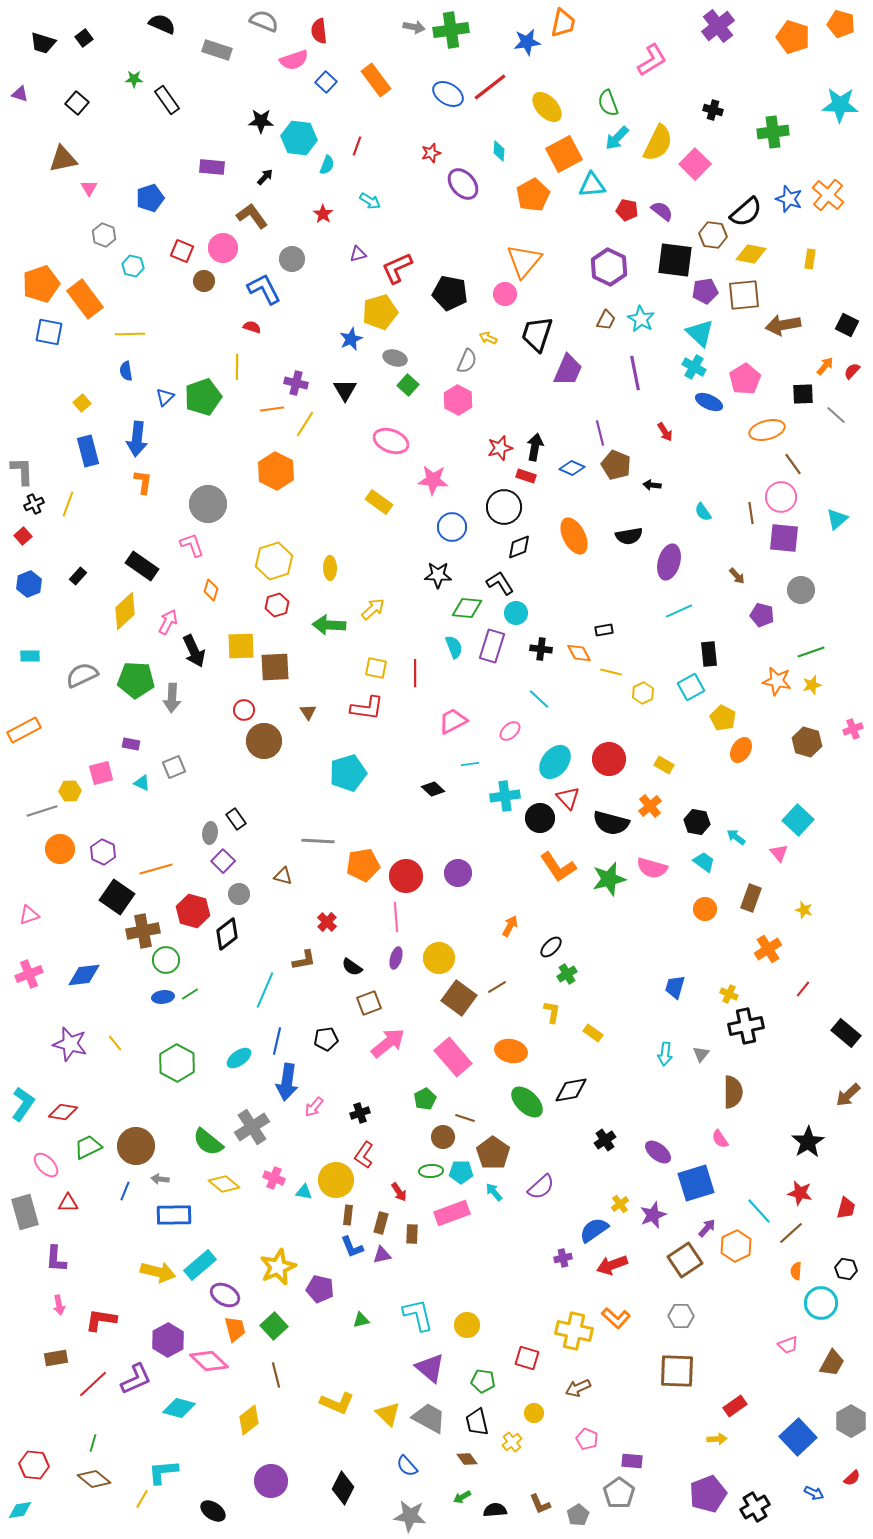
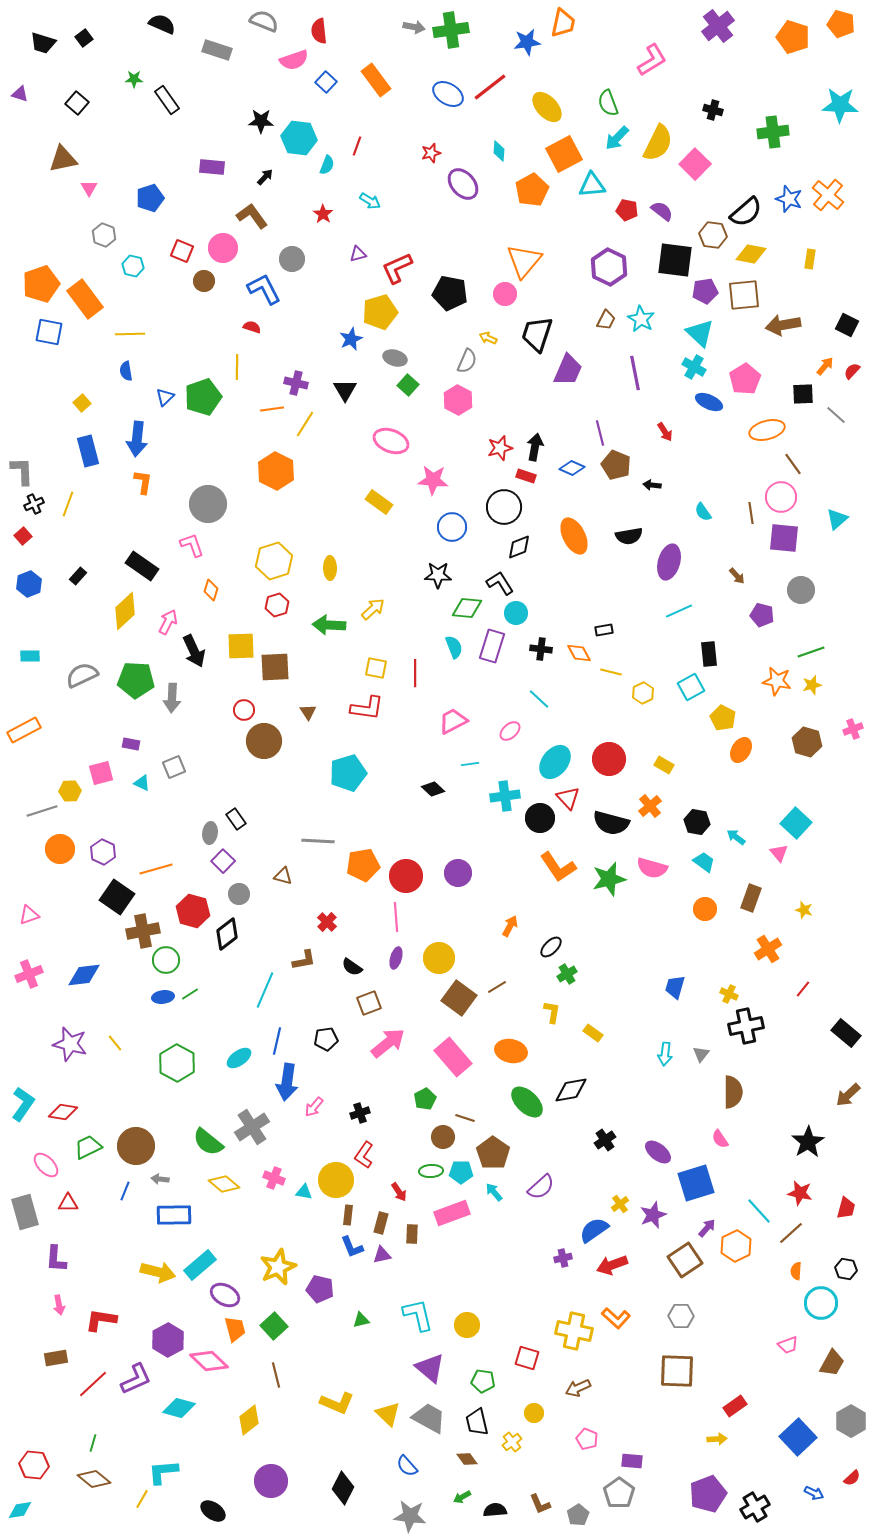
orange pentagon at (533, 195): moved 1 px left, 5 px up
cyan square at (798, 820): moved 2 px left, 3 px down
